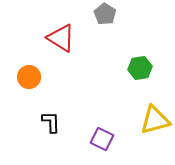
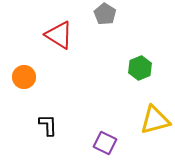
red triangle: moved 2 px left, 3 px up
green hexagon: rotated 15 degrees counterclockwise
orange circle: moved 5 px left
black L-shape: moved 3 px left, 3 px down
purple square: moved 3 px right, 4 px down
